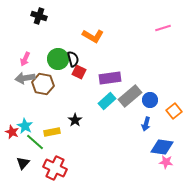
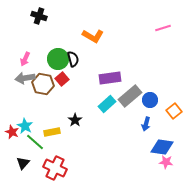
red square: moved 17 px left, 7 px down; rotated 24 degrees clockwise
cyan rectangle: moved 3 px down
